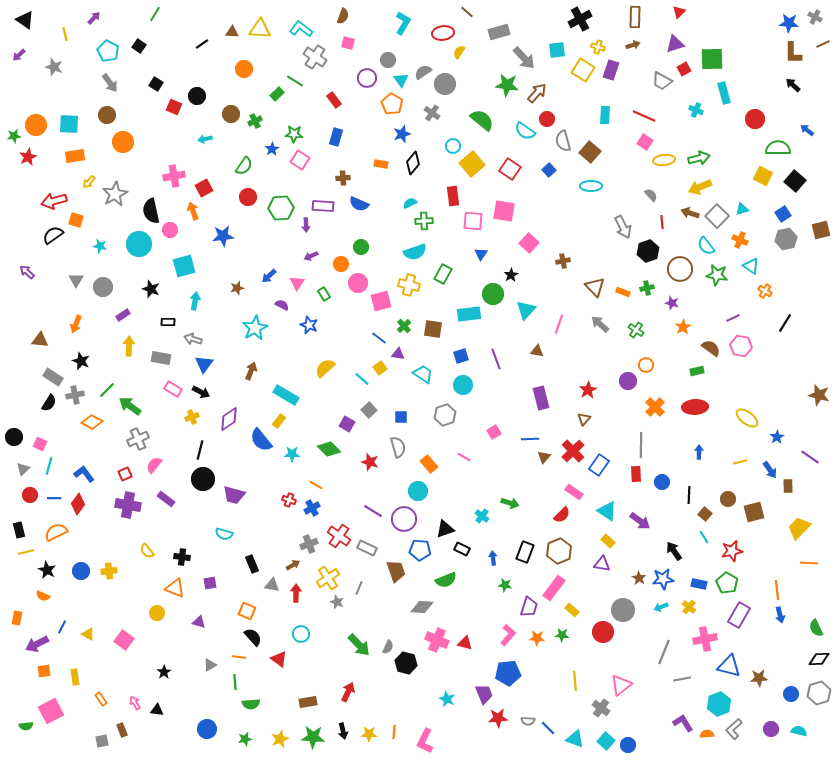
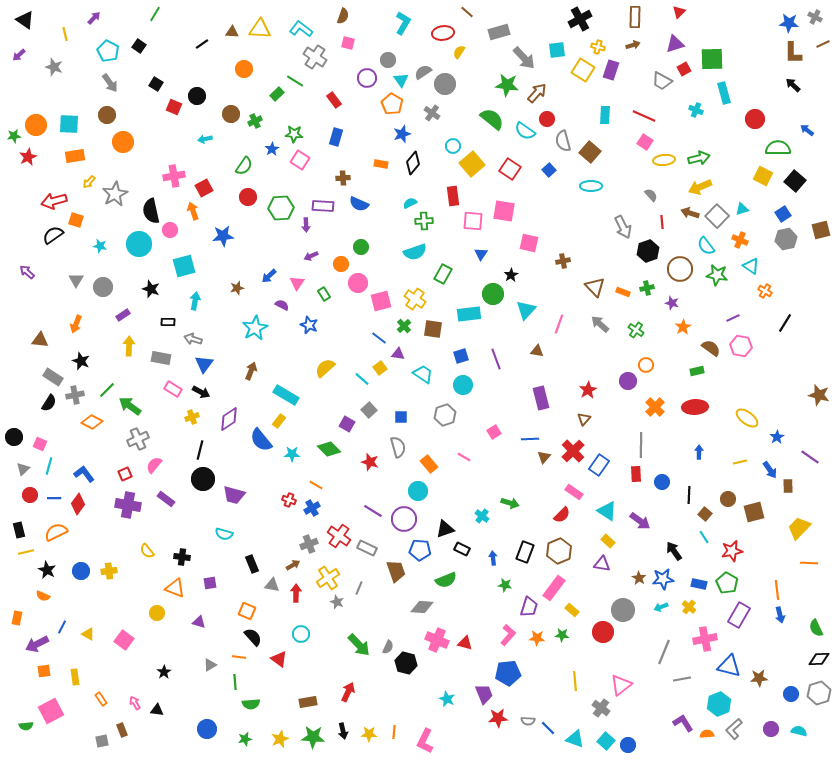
green semicircle at (482, 120): moved 10 px right, 1 px up
pink square at (529, 243): rotated 30 degrees counterclockwise
yellow cross at (409, 285): moved 6 px right, 14 px down; rotated 20 degrees clockwise
